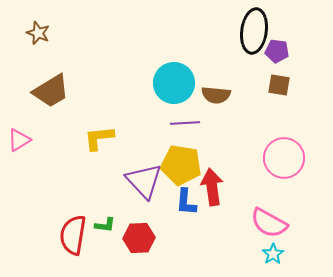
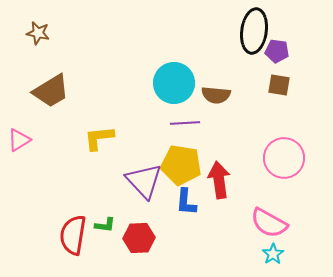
brown star: rotated 10 degrees counterclockwise
red arrow: moved 7 px right, 7 px up
